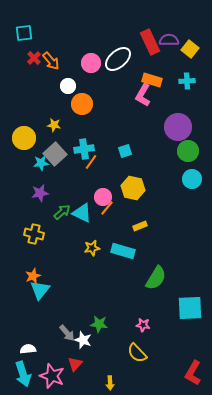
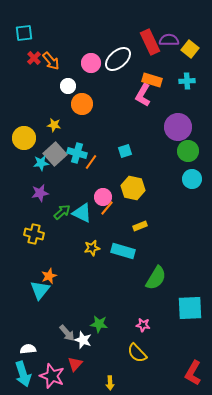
cyan cross at (84, 149): moved 7 px left, 4 px down; rotated 24 degrees clockwise
orange star at (33, 276): moved 16 px right
